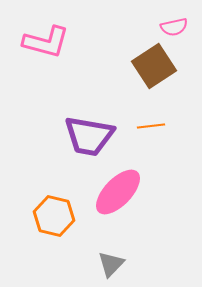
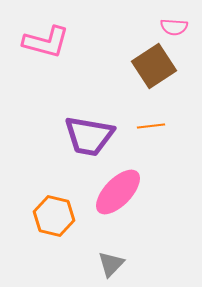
pink semicircle: rotated 16 degrees clockwise
